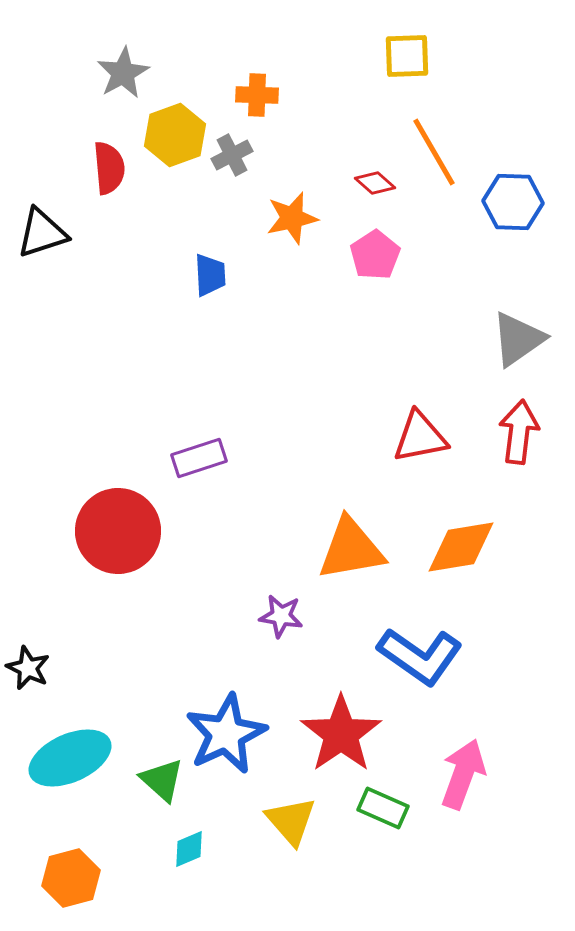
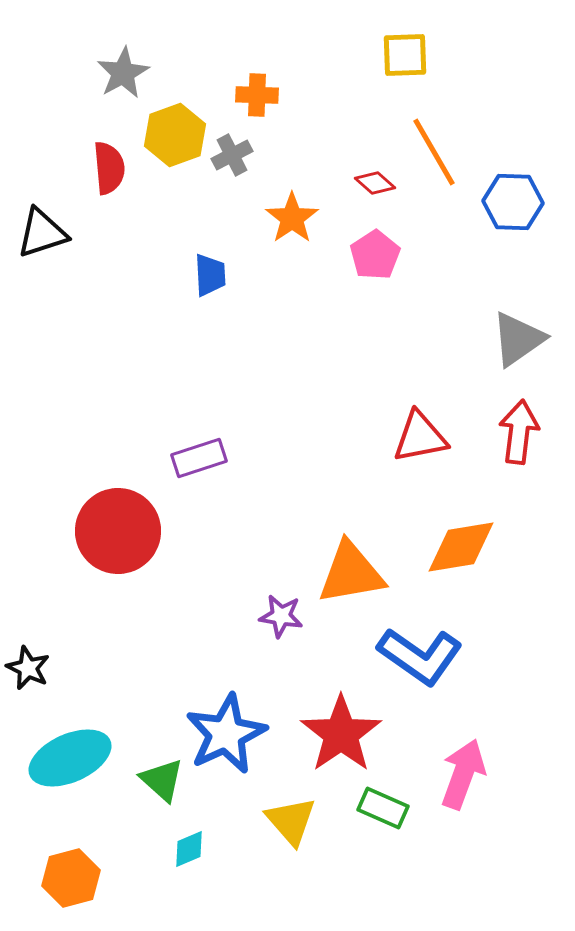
yellow square: moved 2 px left, 1 px up
orange star: rotated 22 degrees counterclockwise
orange triangle: moved 24 px down
